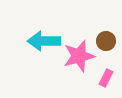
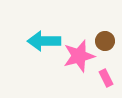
brown circle: moved 1 px left
pink rectangle: rotated 54 degrees counterclockwise
